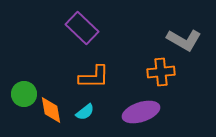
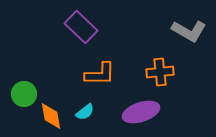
purple rectangle: moved 1 px left, 1 px up
gray L-shape: moved 5 px right, 9 px up
orange cross: moved 1 px left
orange L-shape: moved 6 px right, 3 px up
orange diamond: moved 6 px down
